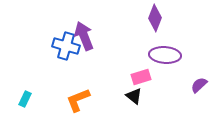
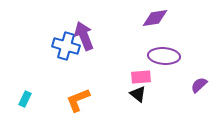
purple diamond: rotated 60 degrees clockwise
purple ellipse: moved 1 px left, 1 px down
pink rectangle: rotated 12 degrees clockwise
black triangle: moved 4 px right, 2 px up
